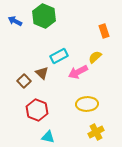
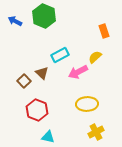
cyan rectangle: moved 1 px right, 1 px up
